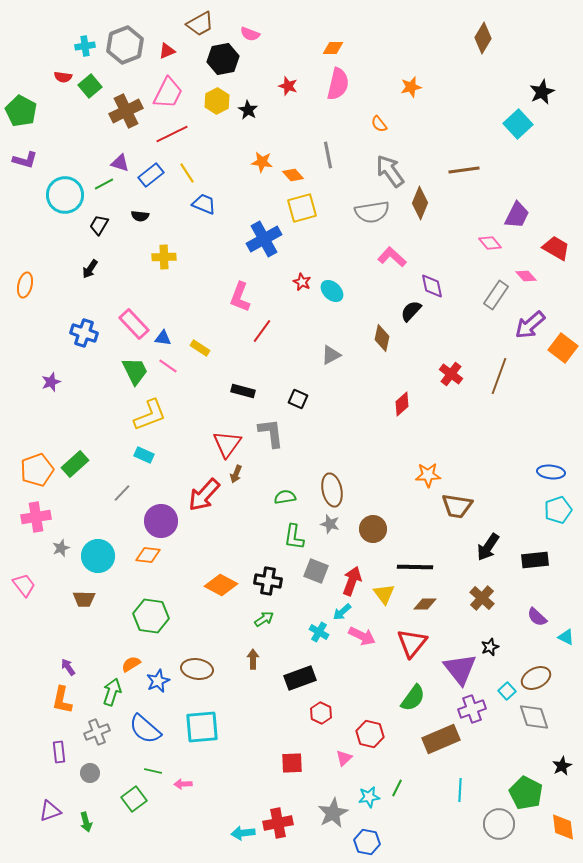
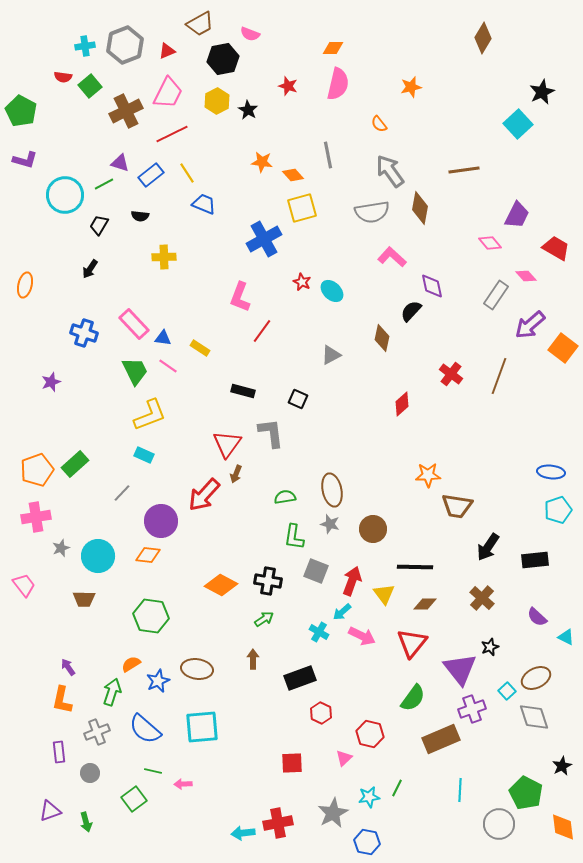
brown diamond at (420, 203): moved 5 px down; rotated 12 degrees counterclockwise
